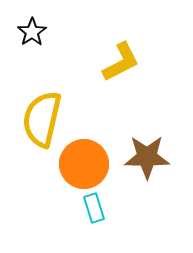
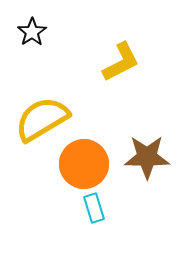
yellow semicircle: rotated 46 degrees clockwise
